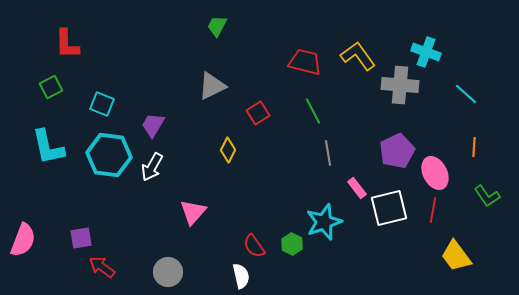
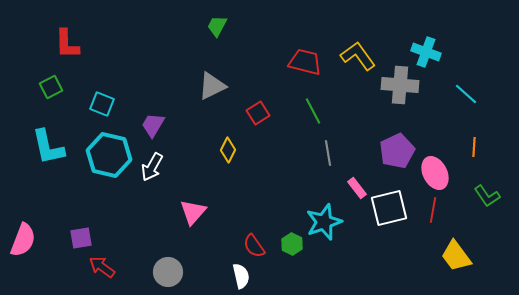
cyan hexagon: rotated 6 degrees clockwise
